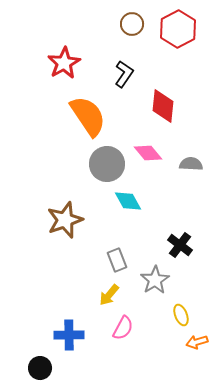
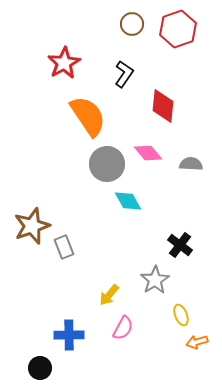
red hexagon: rotated 9 degrees clockwise
brown star: moved 33 px left, 6 px down
gray rectangle: moved 53 px left, 13 px up
